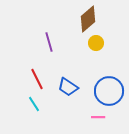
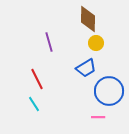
brown diamond: rotated 48 degrees counterclockwise
blue trapezoid: moved 18 px right, 19 px up; rotated 65 degrees counterclockwise
